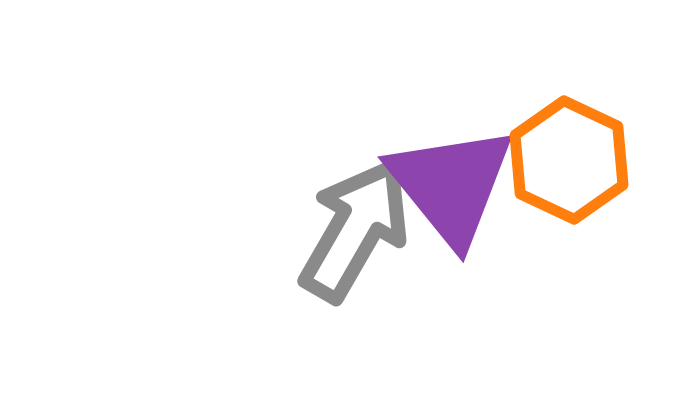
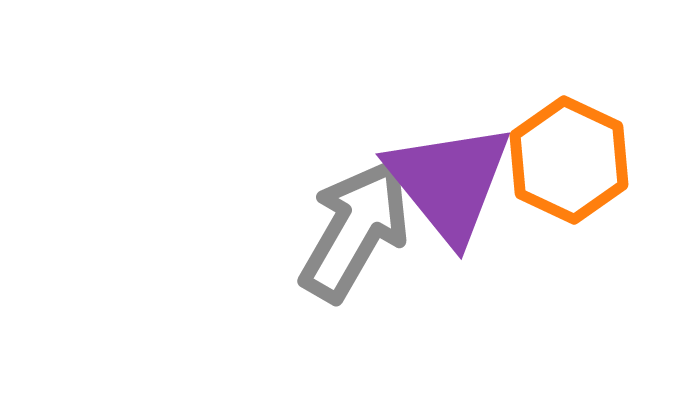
purple triangle: moved 2 px left, 3 px up
